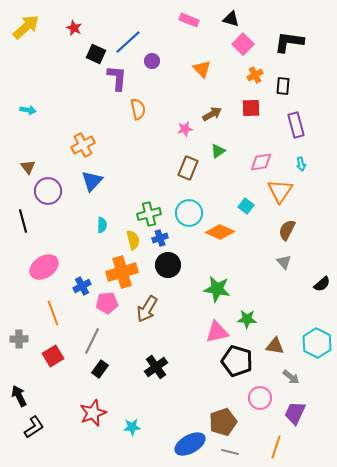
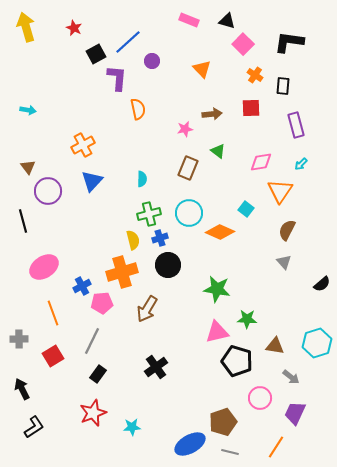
black triangle at (231, 19): moved 4 px left, 2 px down
yellow arrow at (26, 27): rotated 64 degrees counterclockwise
black square at (96, 54): rotated 36 degrees clockwise
orange cross at (255, 75): rotated 28 degrees counterclockwise
brown arrow at (212, 114): rotated 24 degrees clockwise
green triangle at (218, 151): rotated 49 degrees counterclockwise
cyan arrow at (301, 164): rotated 56 degrees clockwise
cyan square at (246, 206): moved 3 px down
cyan semicircle at (102, 225): moved 40 px right, 46 px up
pink pentagon at (107, 303): moved 5 px left
cyan hexagon at (317, 343): rotated 16 degrees clockwise
black rectangle at (100, 369): moved 2 px left, 5 px down
black arrow at (19, 396): moved 3 px right, 7 px up
orange line at (276, 447): rotated 15 degrees clockwise
